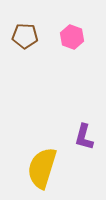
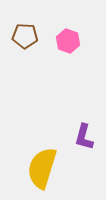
pink hexagon: moved 4 px left, 4 px down
